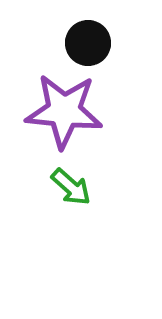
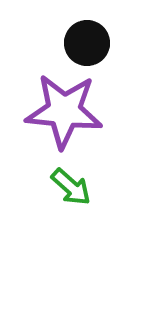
black circle: moved 1 px left
